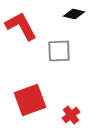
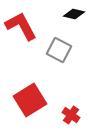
gray square: moved 1 px up; rotated 30 degrees clockwise
red square: rotated 12 degrees counterclockwise
red cross: rotated 18 degrees counterclockwise
